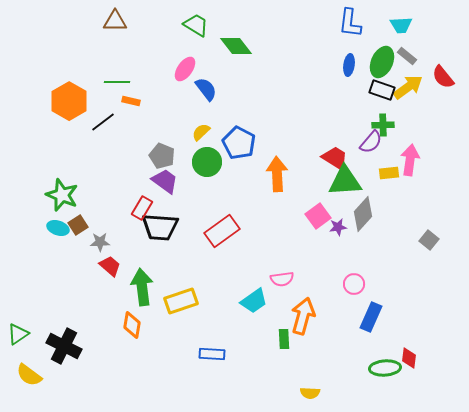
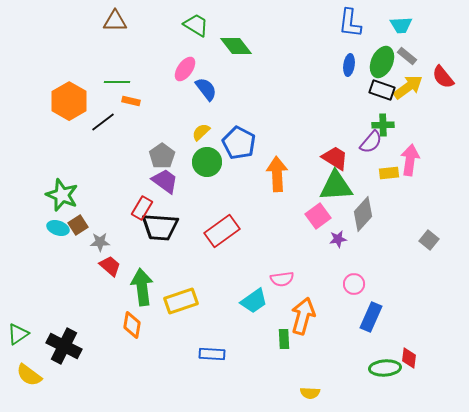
gray pentagon at (162, 156): rotated 15 degrees clockwise
green triangle at (345, 181): moved 9 px left, 5 px down
purple star at (338, 227): moved 12 px down
